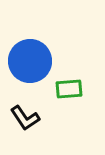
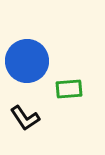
blue circle: moved 3 px left
